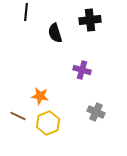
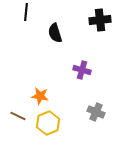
black cross: moved 10 px right
